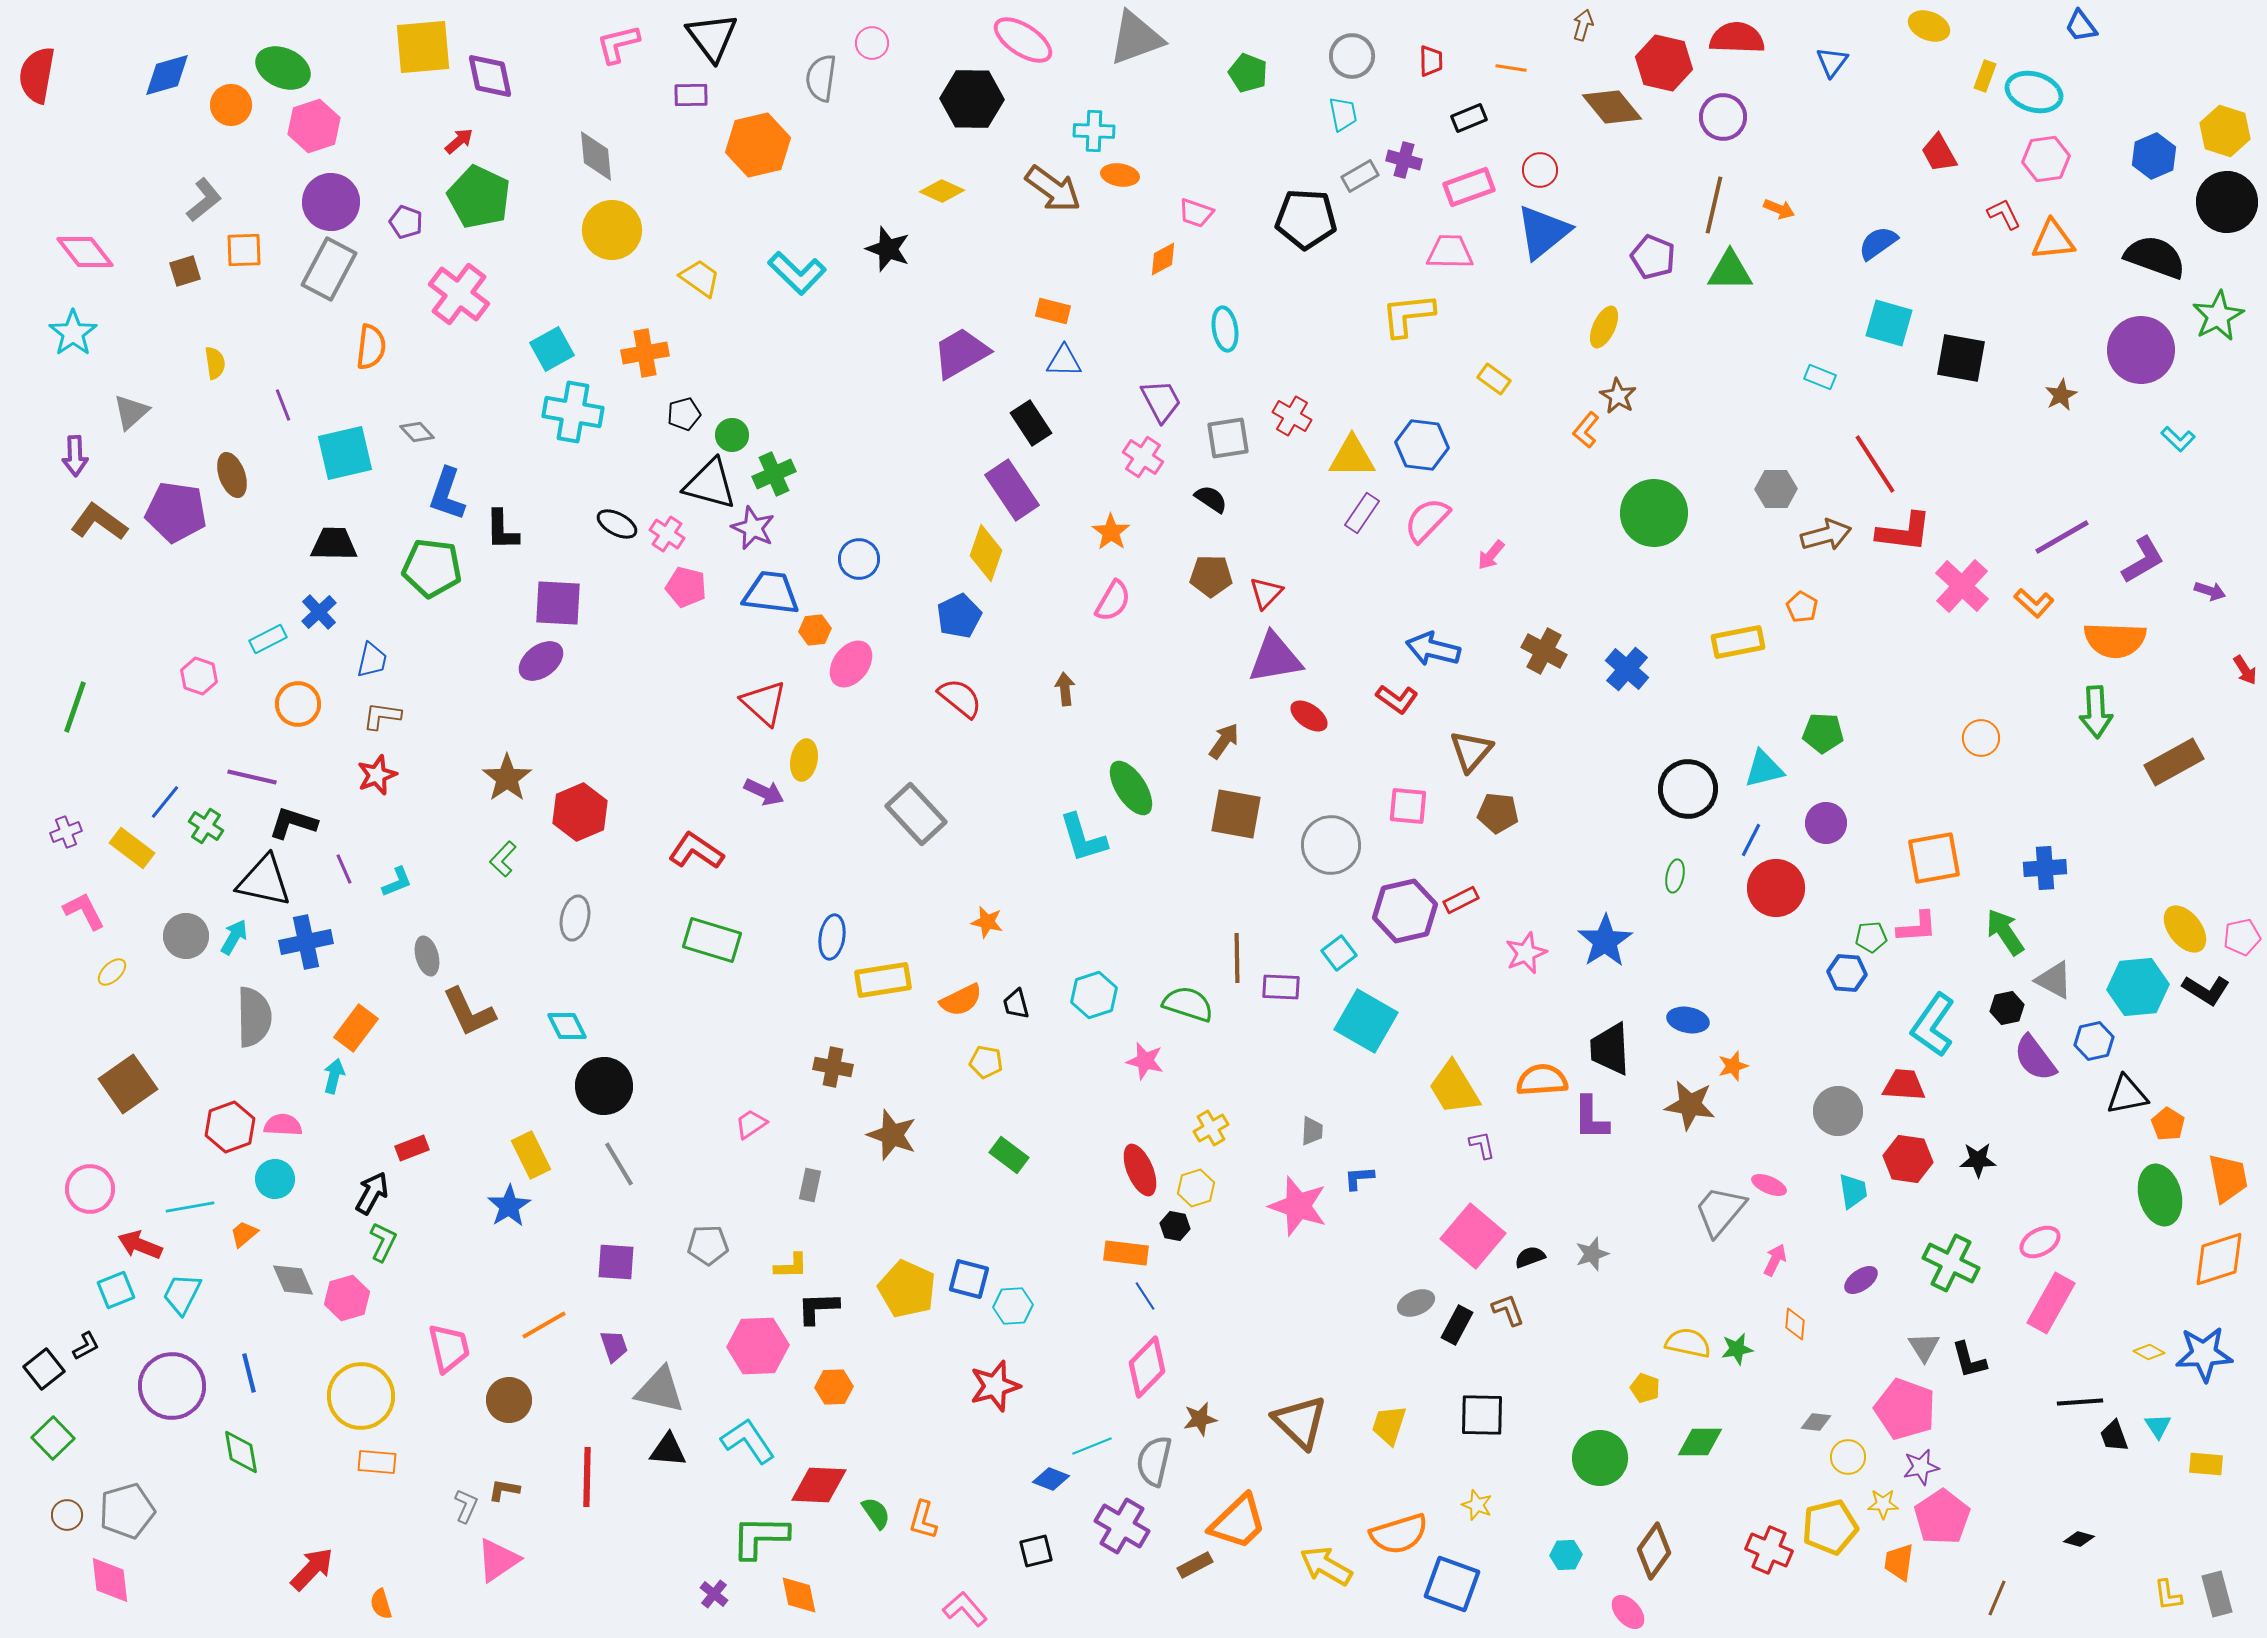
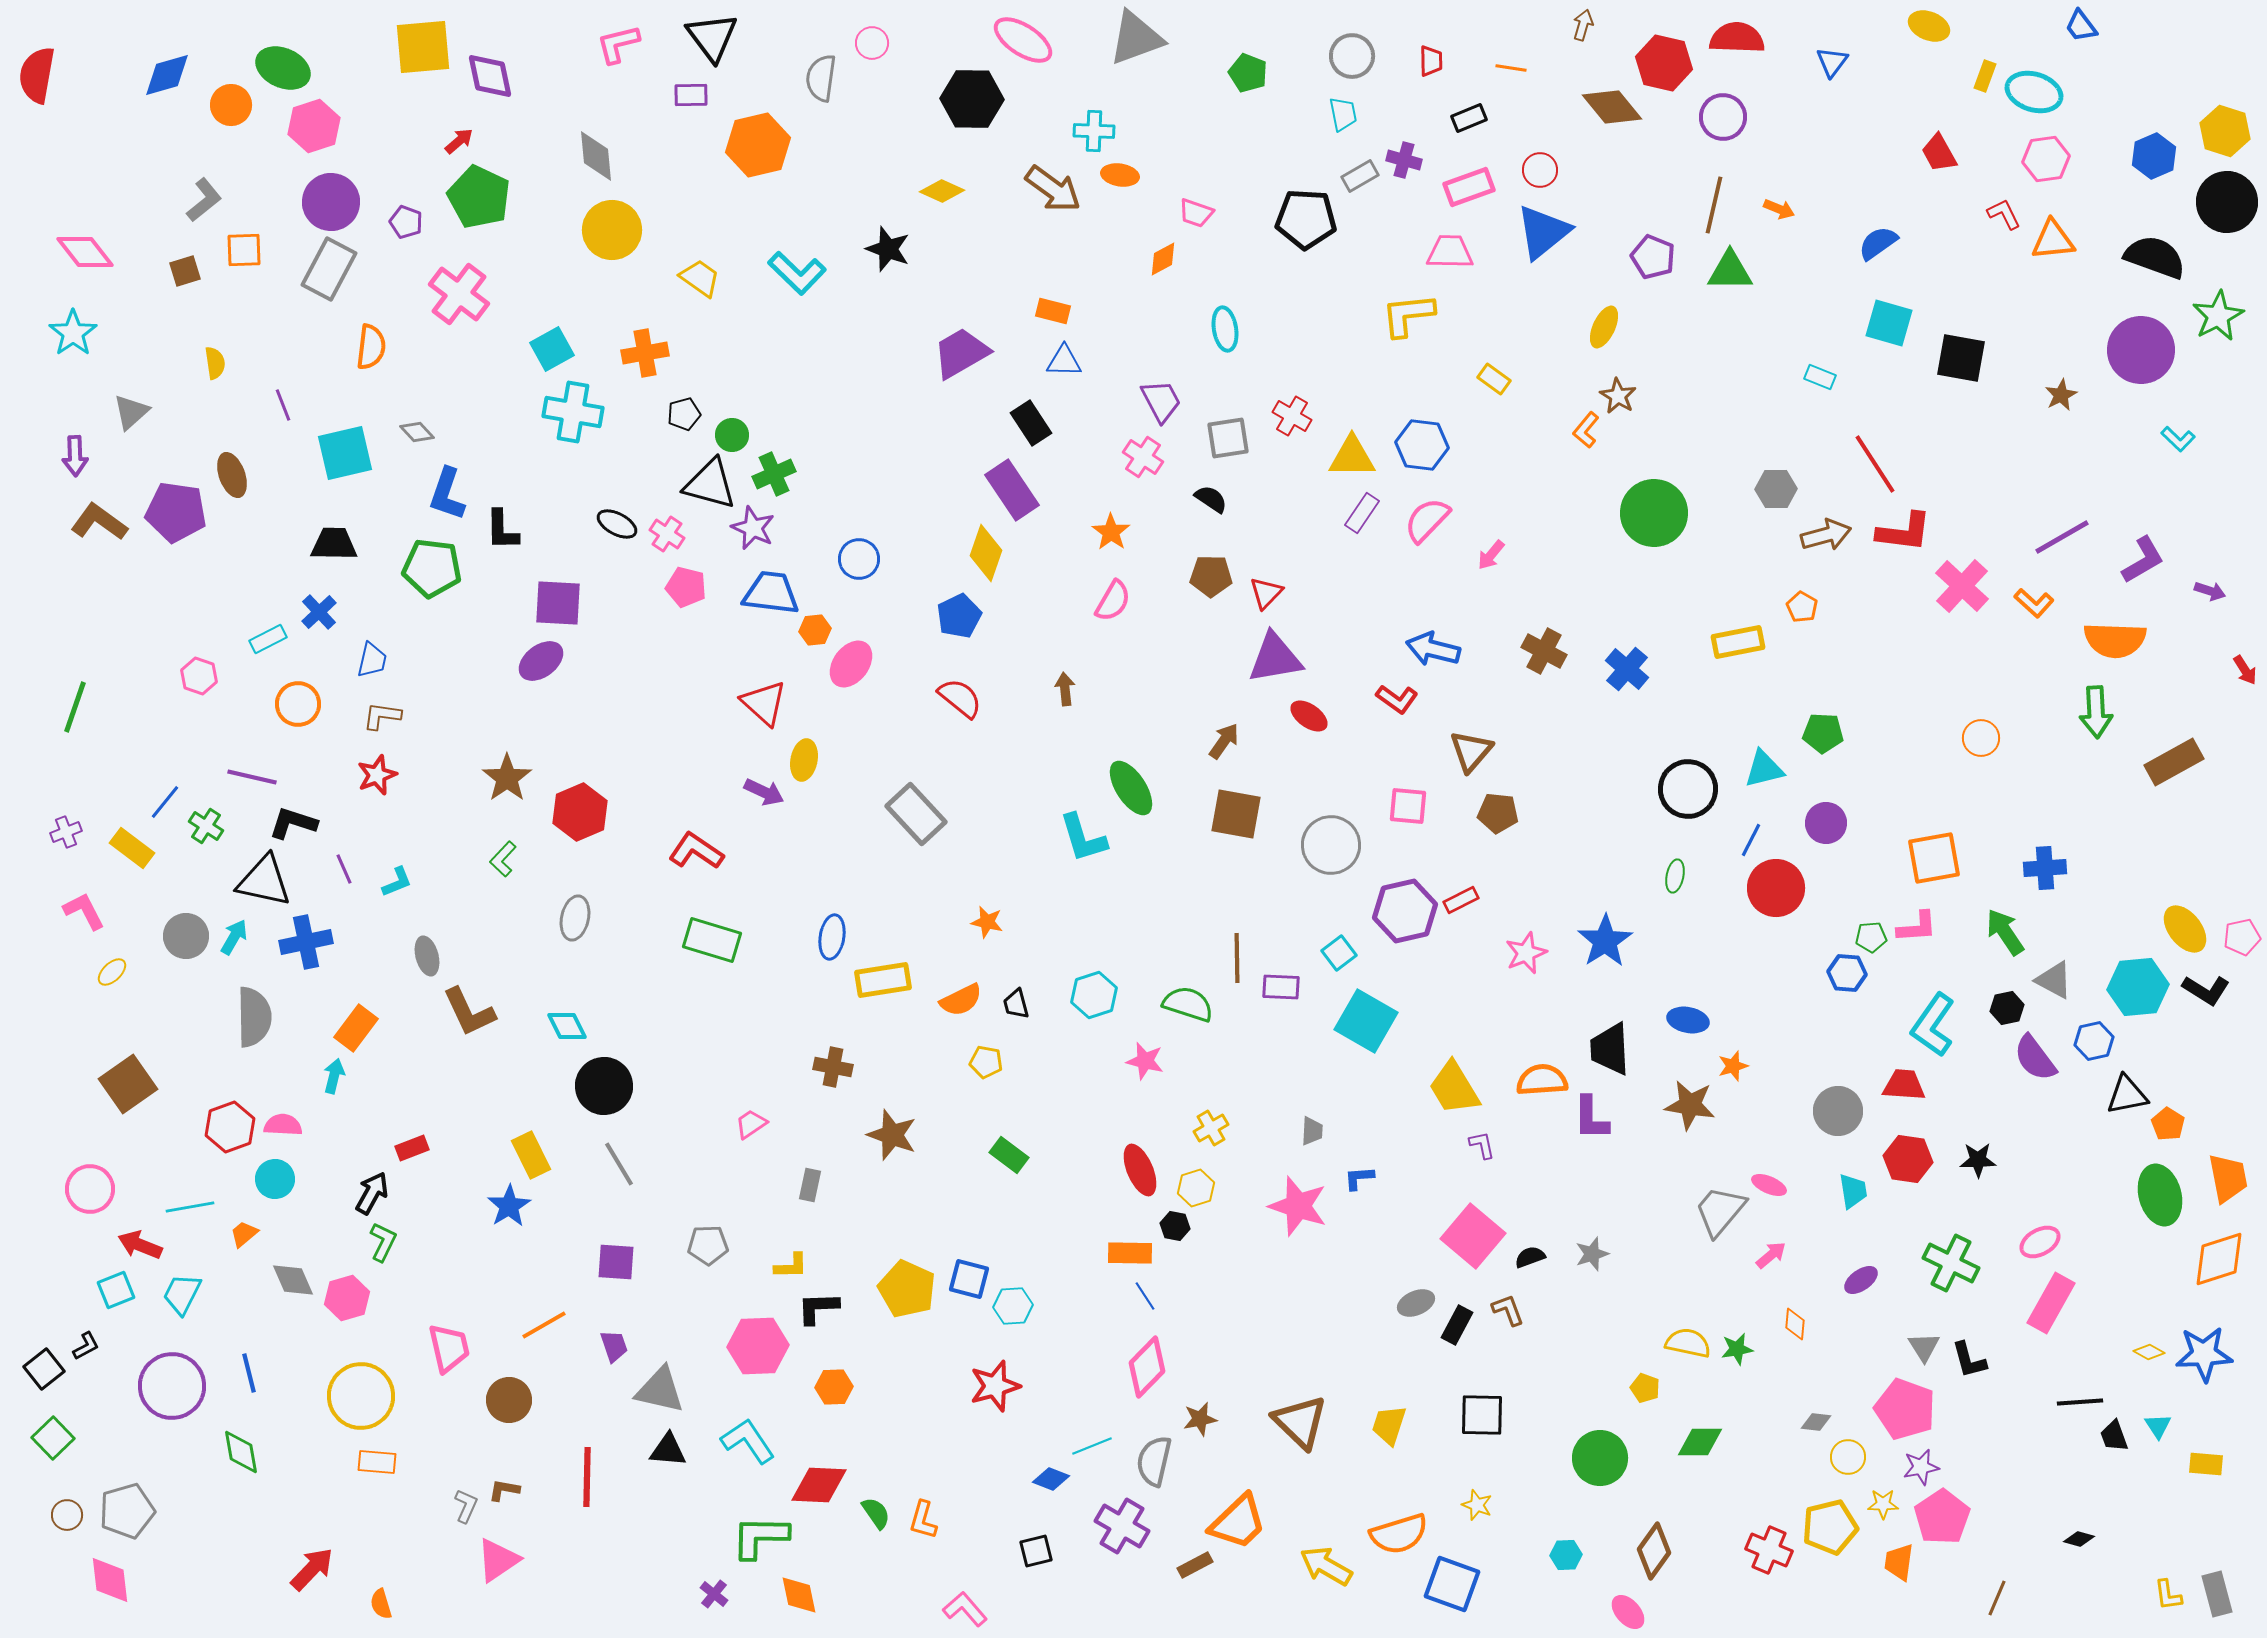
orange rectangle at (1126, 1253): moved 4 px right; rotated 6 degrees counterclockwise
pink arrow at (1775, 1260): moved 4 px left, 5 px up; rotated 24 degrees clockwise
